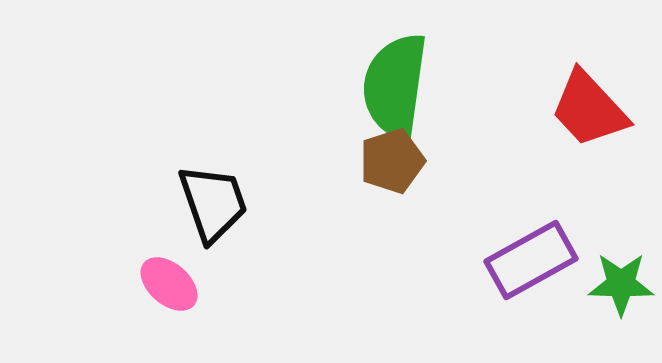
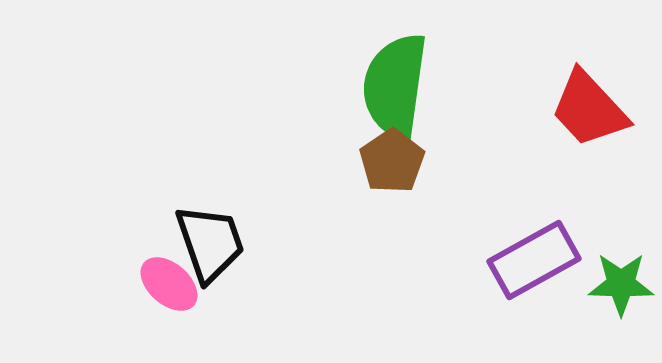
brown pentagon: rotated 16 degrees counterclockwise
black trapezoid: moved 3 px left, 40 px down
purple rectangle: moved 3 px right
